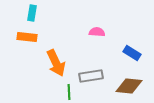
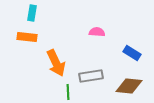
green line: moved 1 px left
